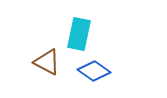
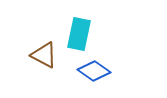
brown triangle: moved 3 px left, 7 px up
